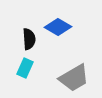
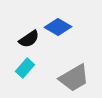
black semicircle: rotated 60 degrees clockwise
cyan rectangle: rotated 18 degrees clockwise
